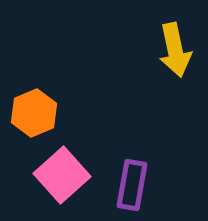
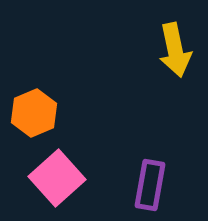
pink square: moved 5 px left, 3 px down
purple rectangle: moved 18 px right
